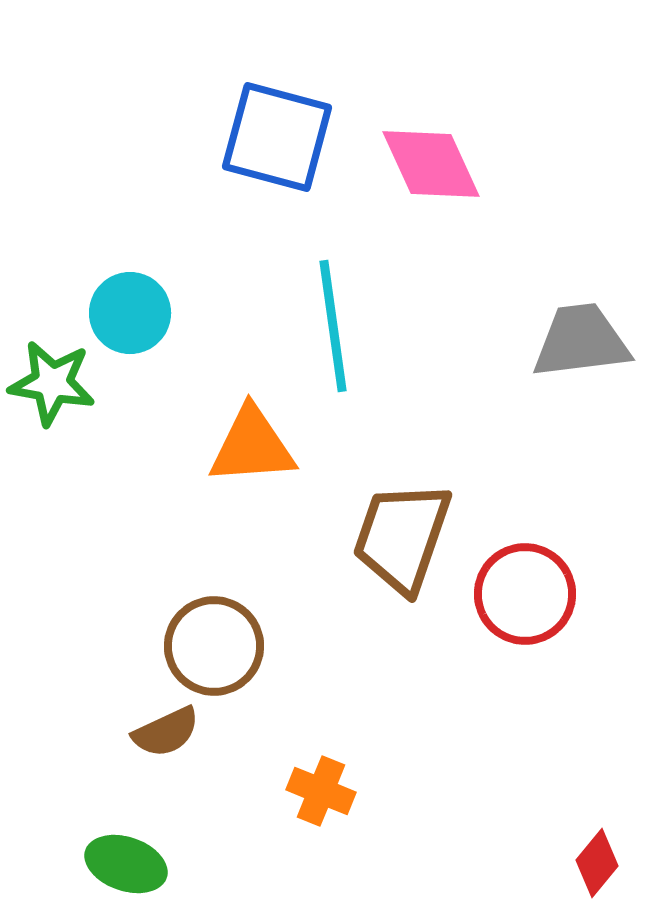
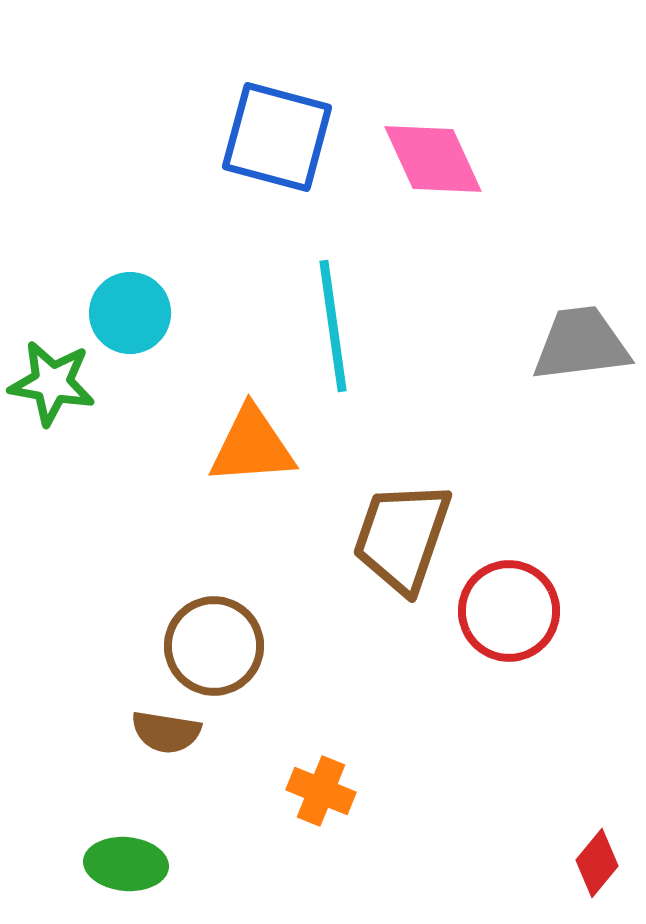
pink diamond: moved 2 px right, 5 px up
gray trapezoid: moved 3 px down
red circle: moved 16 px left, 17 px down
brown semicircle: rotated 34 degrees clockwise
green ellipse: rotated 14 degrees counterclockwise
